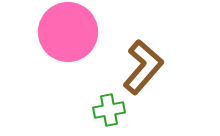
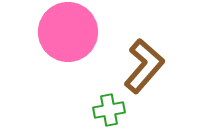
brown L-shape: moved 1 px right, 1 px up
